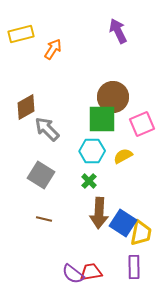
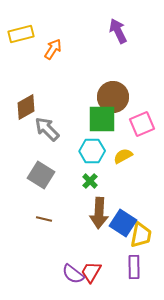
green cross: moved 1 px right
yellow trapezoid: moved 2 px down
red trapezoid: rotated 50 degrees counterclockwise
